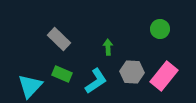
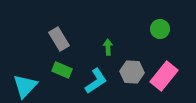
gray rectangle: rotated 15 degrees clockwise
green rectangle: moved 4 px up
cyan triangle: moved 5 px left
